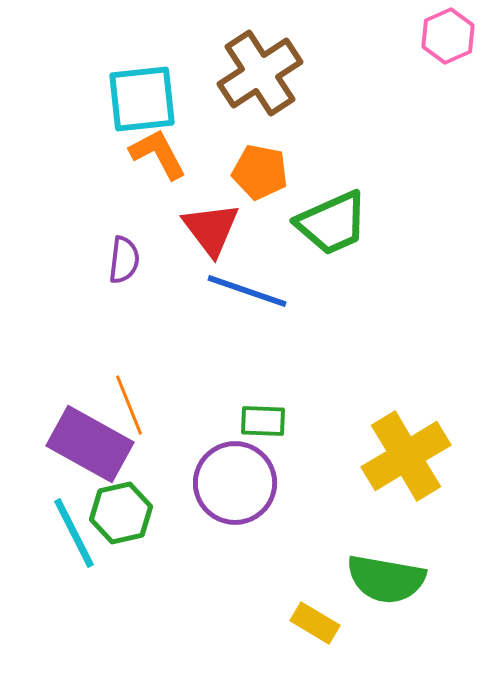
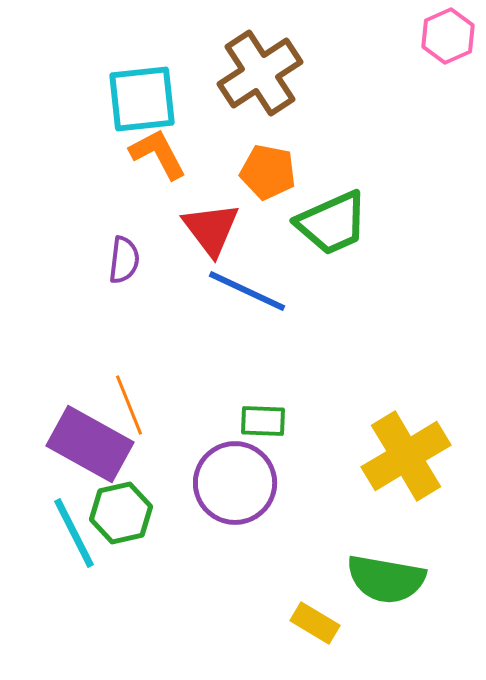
orange pentagon: moved 8 px right
blue line: rotated 6 degrees clockwise
